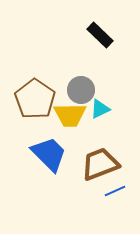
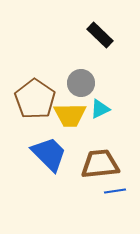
gray circle: moved 7 px up
brown trapezoid: rotated 15 degrees clockwise
blue line: rotated 15 degrees clockwise
